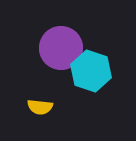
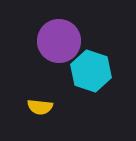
purple circle: moved 2 px left, 7 px up
